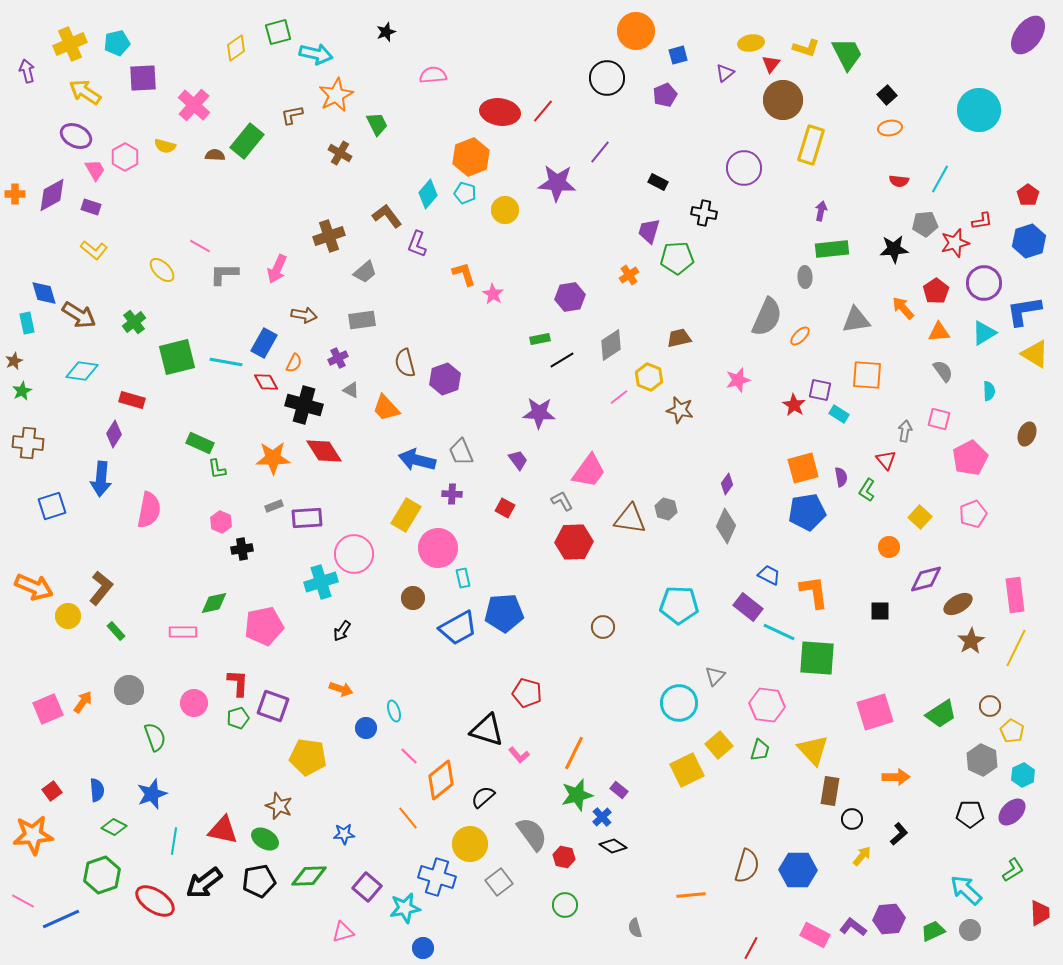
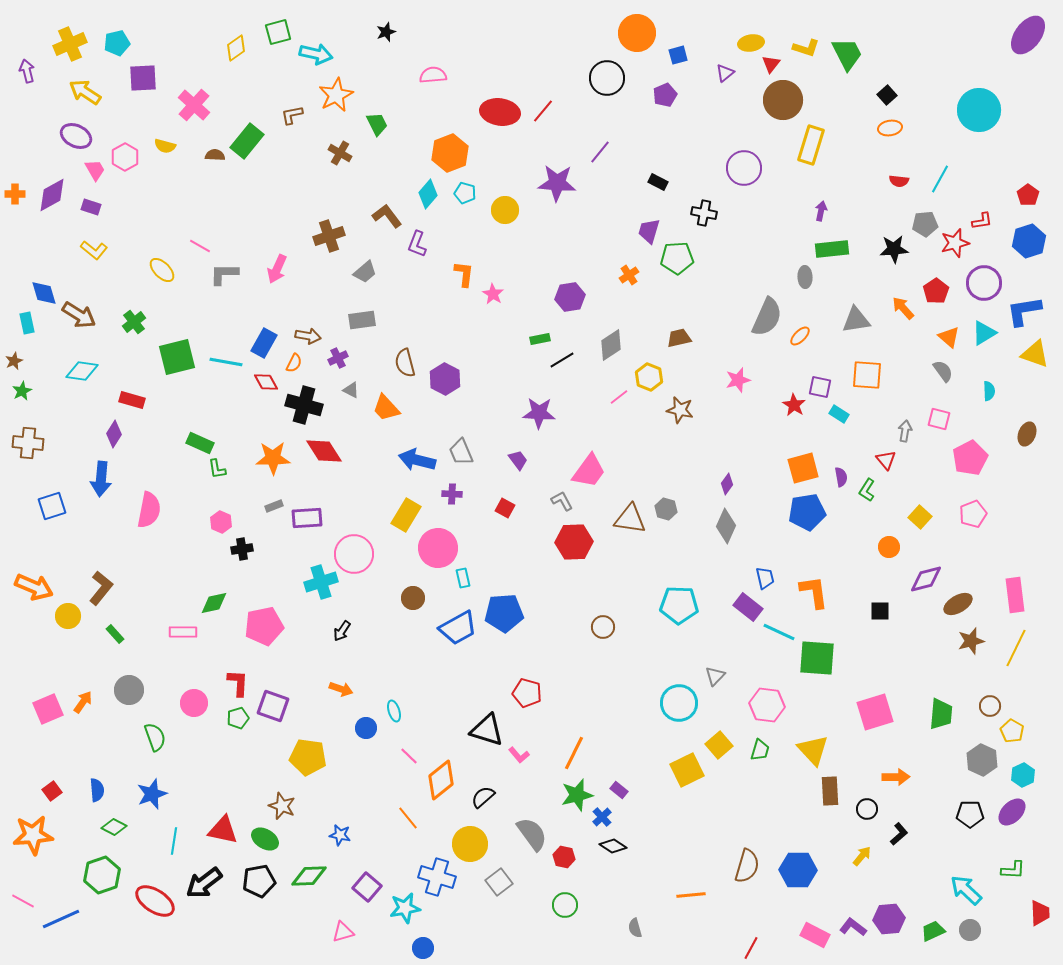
orange circle at (636, 31): moved 1 px right, 2 px down
orange hexagon at (471, 157): moved 21 px left, 4 px up
orange L-shape at (464, 274): rotated 24 degrees clockwise
brown arrow at (304, 315): moved 4 px right, 21 px down
orange triangle at (939, 332): moved 10 px right, 5 px down; rotated 45 degrees clockwise
yellow triangle at (1035, 354): rotated 12 degrees counterclockwise
purple hexagon at (445, 379): rotated 12 degrees counterclockwise
purple square at (820, 390): moved 3 px up
blue trapezoid at (769, 575): moved 4 px left, 3 px down; rotated 50 degrees clockwise
green rectangle at (116, 631): moved 1 px left, 3 px down
brown star at (971, 641): rotated 16 degrees clockwise
green trapezoid at (941, 714): rotated 52 degrees counterclockwise
brown rectangle at (830, 791): rotated 12 degrees counterclockwise
brown star at (279, 806): moved 3 px right
black circle at (852, 819): moved 15 px right, 10 px up
blue star at (344, 834): moved 4 px left, 1 px down; rotated 15 degrees clockwise
green L-shape at (1013, 870): rotated 35 degrees clockwise
